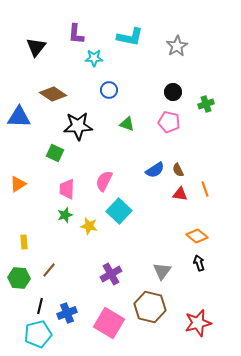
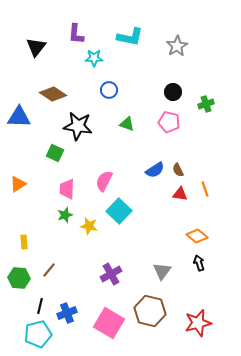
black star: rotated 12 degrees clockwise
brown hexagon: moved 4 px down
